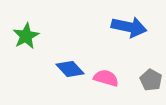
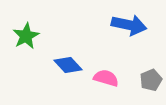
blue arrow: moved 2 px up
blue diamond: moved 2 px left, 4 px up
gray pentagon: rotated 20 degrees clockwise
